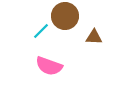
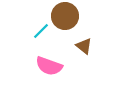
brown triangle: moved 10 px left, 9 px down; rotated 36 degrees clockwise
